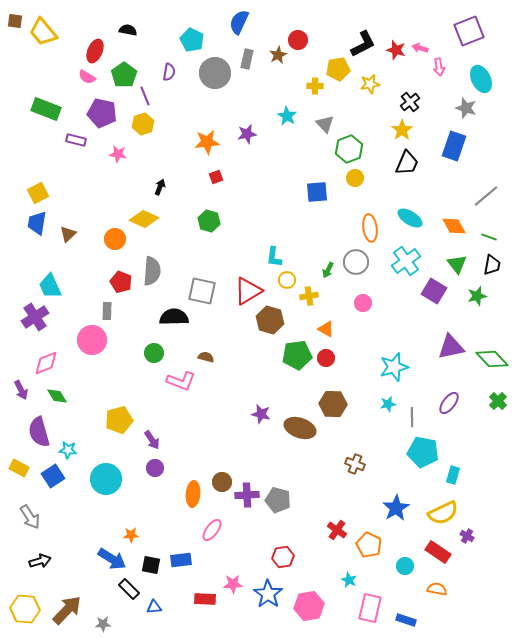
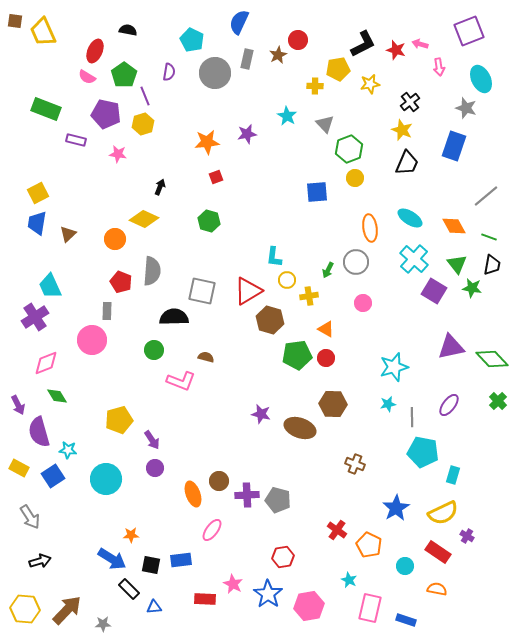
yellow trapezoid at (43, 32): rotated 16 degrees clockwise
pink arrow at (420, 48): moved 4 px up
purple pentagon at (102, 113): moved 4 px right, 1 px down
yellow star at (402, 130): rotated 15 degrees counterclockwise
cyan cross at (406, 261): moved 8 px right, 2 px up; rotated 12 degrees counterclockwise
green star at (477, 296): moved 5 px left, 8 px up; rotated 24 degrees clockwise
green circle at (154, 353): moved 3 px up
purple arrow at (21, 390): moved 3 px left, 15 px down
purple ellipse at (449, 403): moved 2 px down
brown circle at (222, 482): moved 3 px left, 1 px up
orange ellipse at (193, 494): rotated 25 degrees counterclockwise
pink star at (233, 584): rotated 30 degrees clockwise
